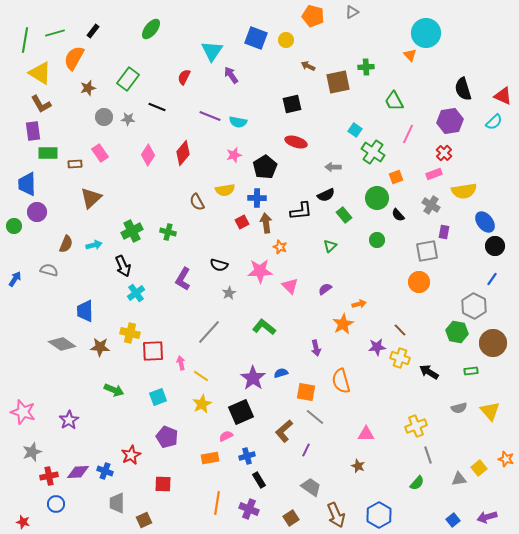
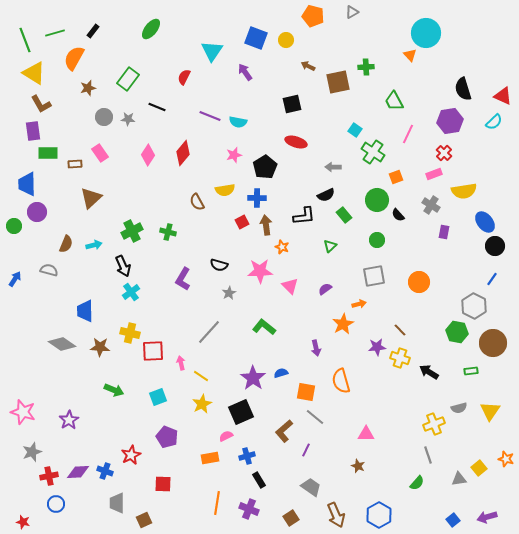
green line at (25, 40): rotated 30 degrees counterclockwise
yellow triangle at (40, 73): moved 6 px left
purple arrow at (231, 75): moved 14 px right, 3 px up
green circle at (377, 198): moved 2 px down
black L-shape at (301, 211): moved 3 px right, 5 px down
brown arrow at (266, 223): moved 2 px down
orange star at (280, 247): moved 2 px right
gray square at (427, 251): moved 53 px left, 25 px down
cyan cross at (136, 293): moved 5 px left, 1 px up
yellow triangle at (490, 411): rotated 15 degrees clockwise
yellow cross at (416, 426): moved 18 px right, 2 px up
